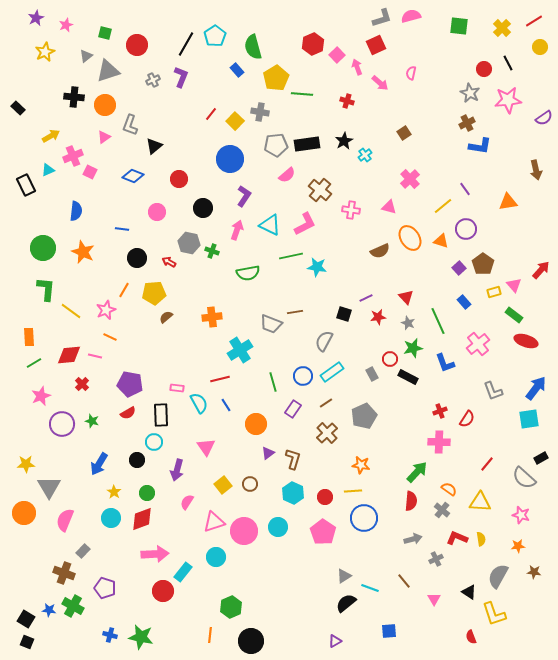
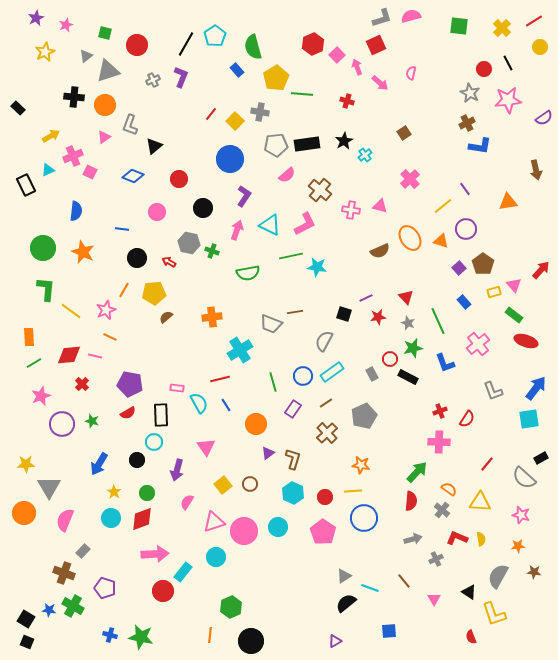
pink triangle at (389, 207): moved 9 px left, 1 px up
